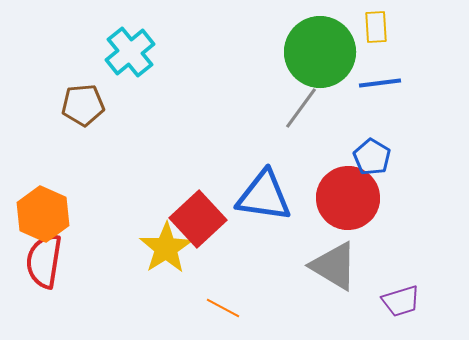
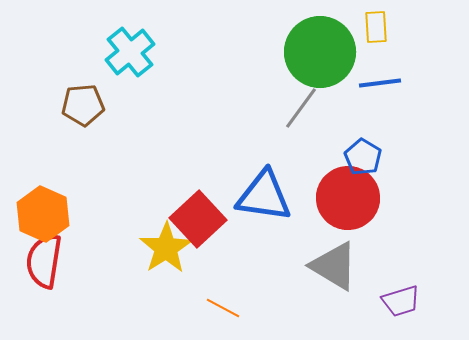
blue pentagon: moved 9 px left
